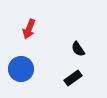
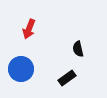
black semicircle: rotated 21 degrees clockwise
black rectangle: moved 6 px left
